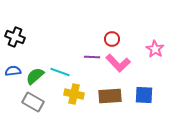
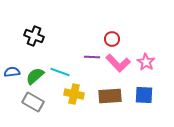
black cross: moved 19 px right, 1 px up
pink star: moved 9 px left, 13 px down
blue semicircle: moved 1 px left, 1 px down
